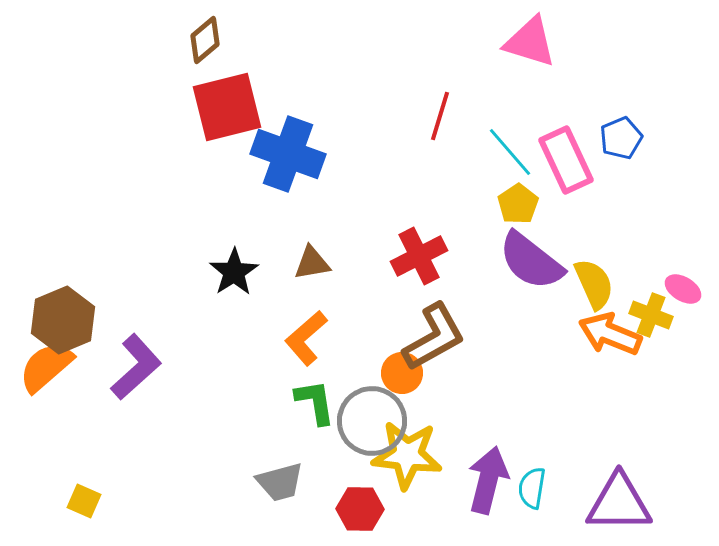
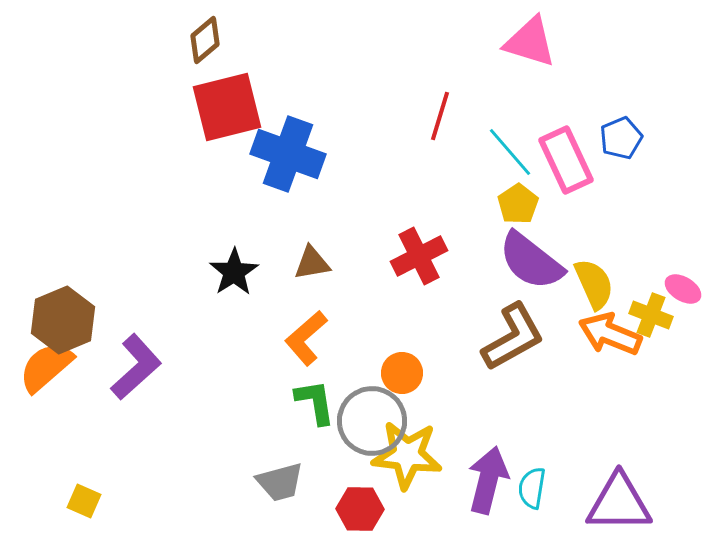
brown L-shape: moved 79 px right
